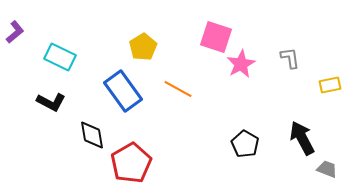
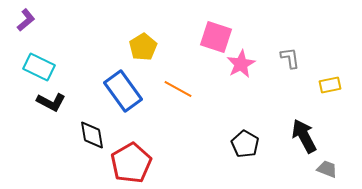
purple L-shape: moved 11 px right, 12 px up
cyan rectangle: moved 21 px left, 10 px down
black arrow: moved 2 px right, 2 px up
